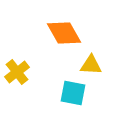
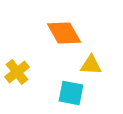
cyan square: moved 2 px left
